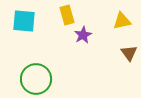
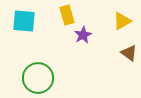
yellow triangle: rotated 18 degrees counterclockwise
brown triangle: rotated 18 degrees counterclockwise
green circle: moved 2 px right, 1 px up
